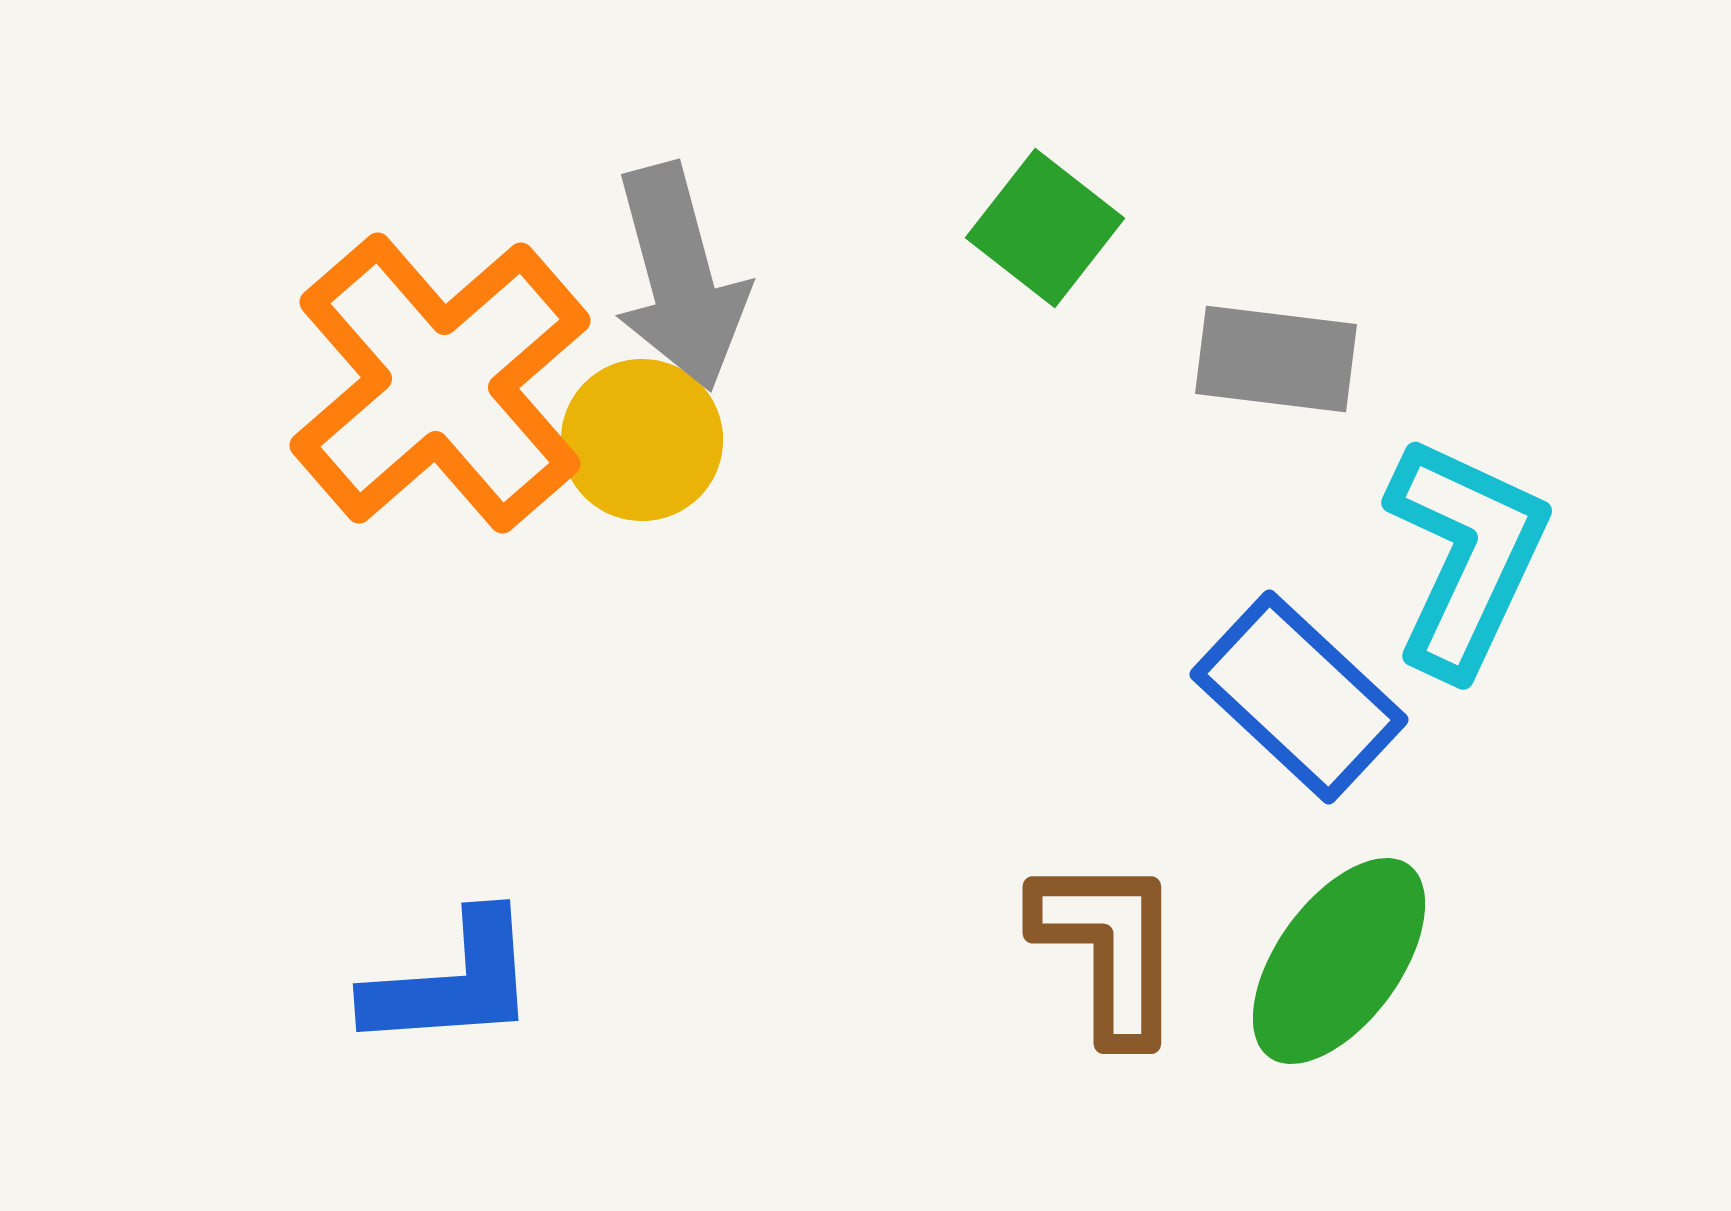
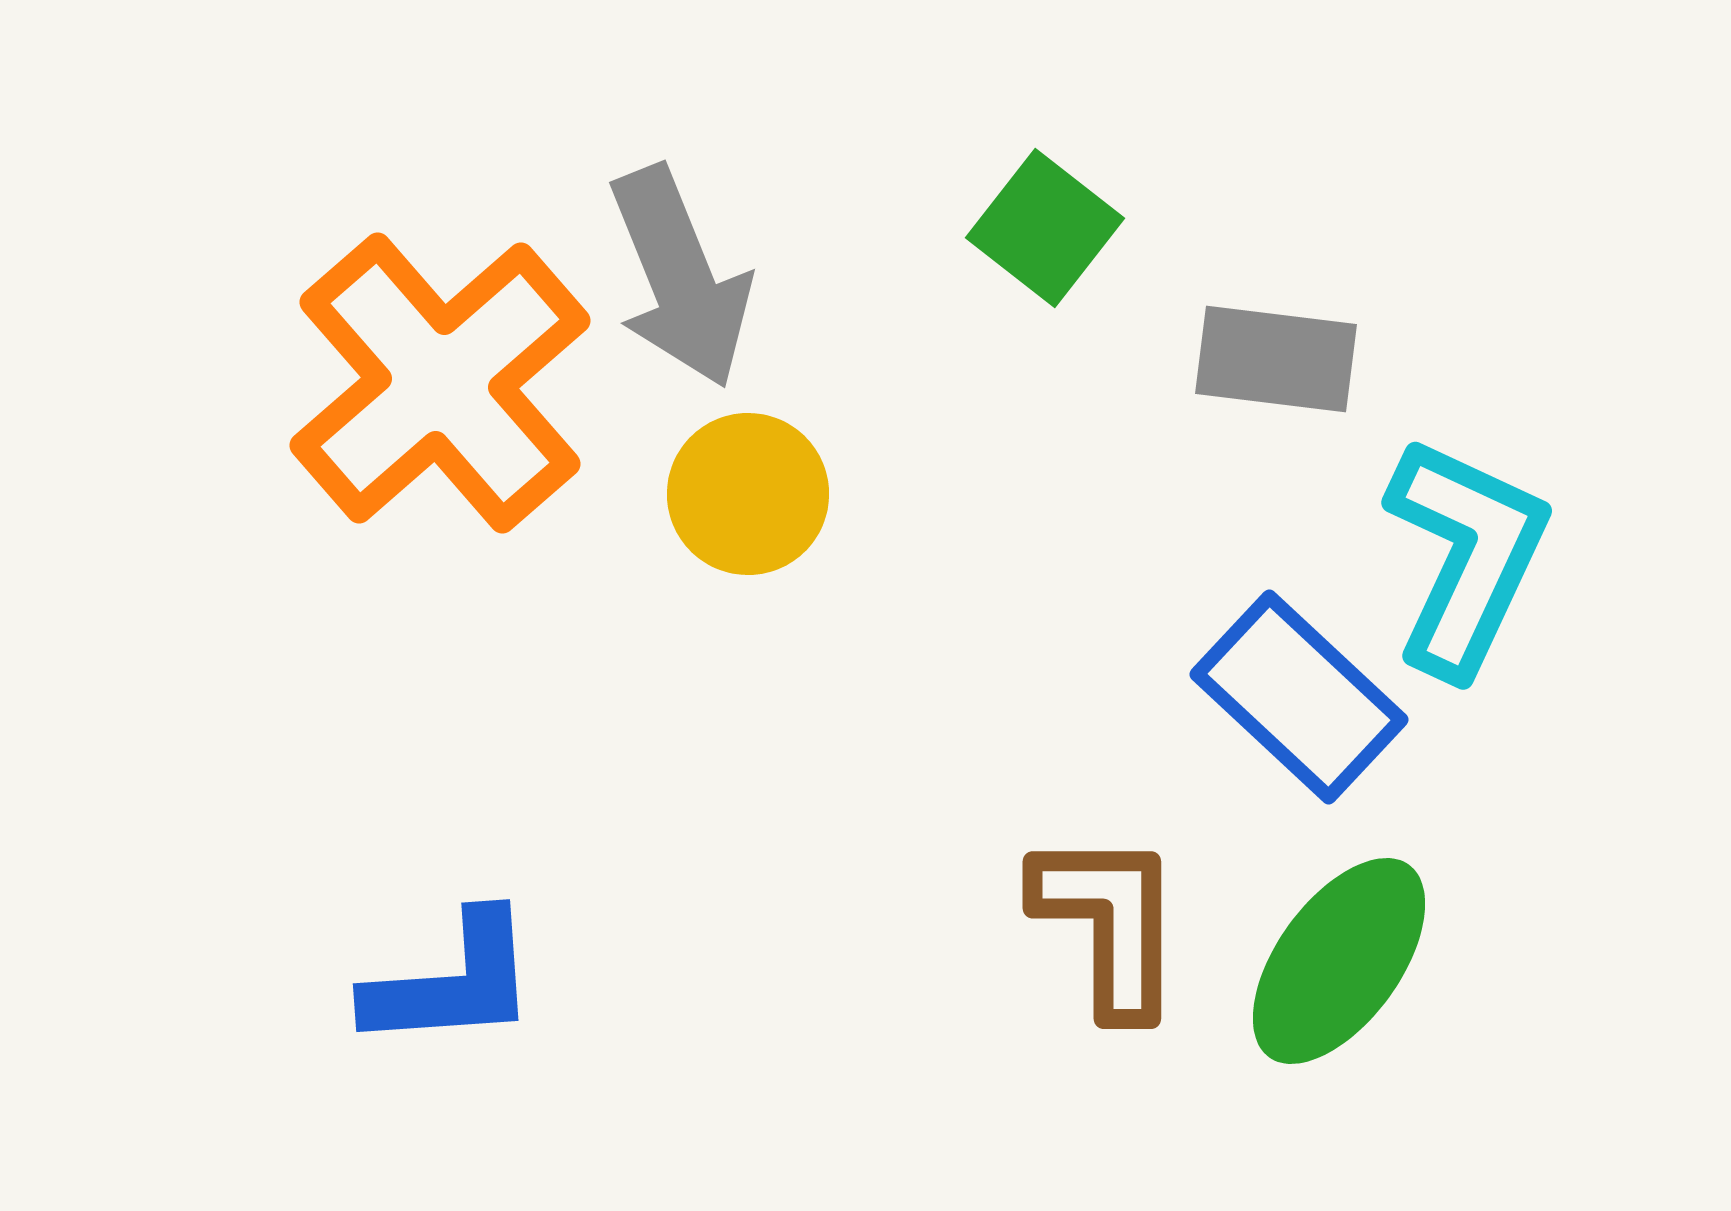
gray arrow: rotated 7 degrees counterclockwise
yellow circle: moved 106 px right, 54 px down
brown L-shape: moved 25 px up
